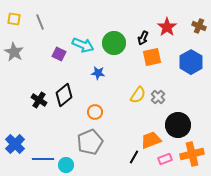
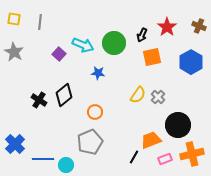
gray line: rotated 28 degrees clockwise
black arrow: moved 1 px left, 3 px up
purple square: rotated 16 degrees clockwise
